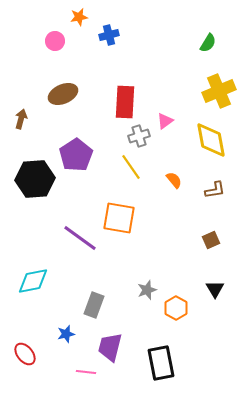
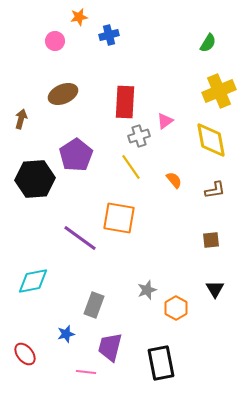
brown square: rotated 18 degrees clockwise
